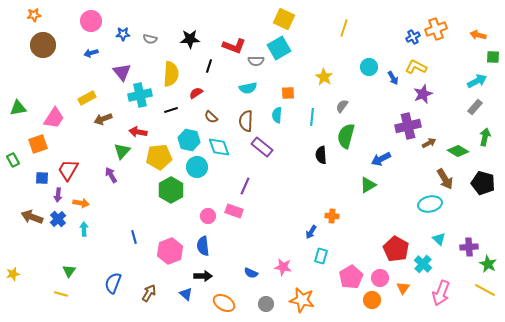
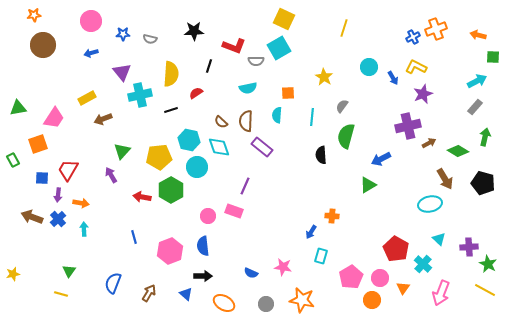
black star at (190, 39): moved 4 px right, 8 px up
brown semicircle at (211, 117): moved 10 px right, 5 px down
red arrow at (138, 132): moved 4 px right, 65 px down
